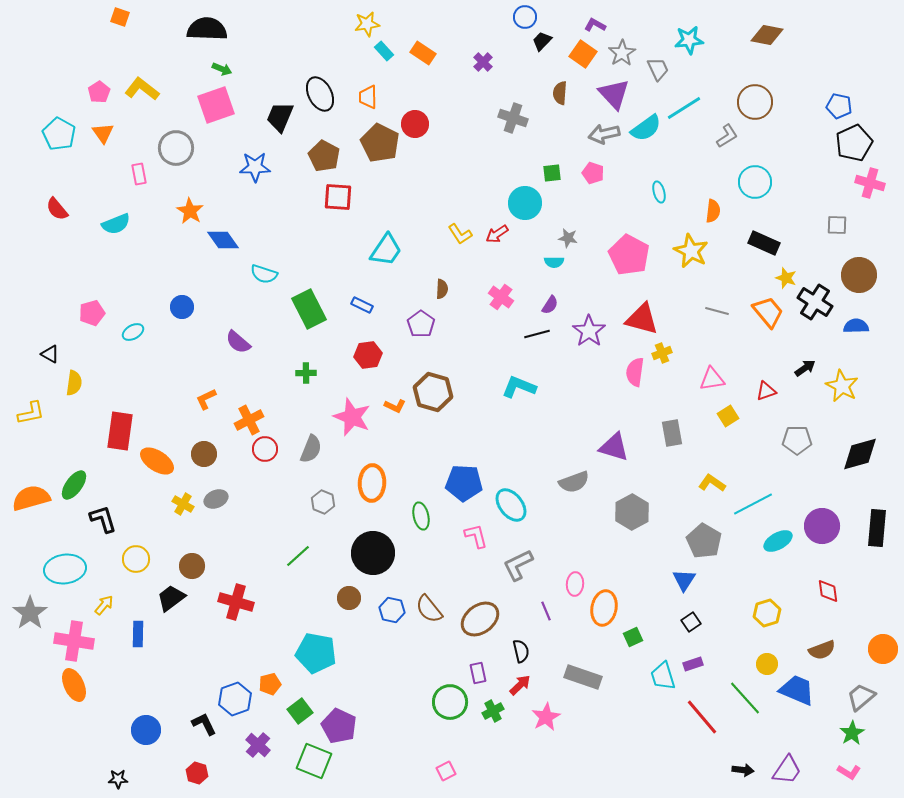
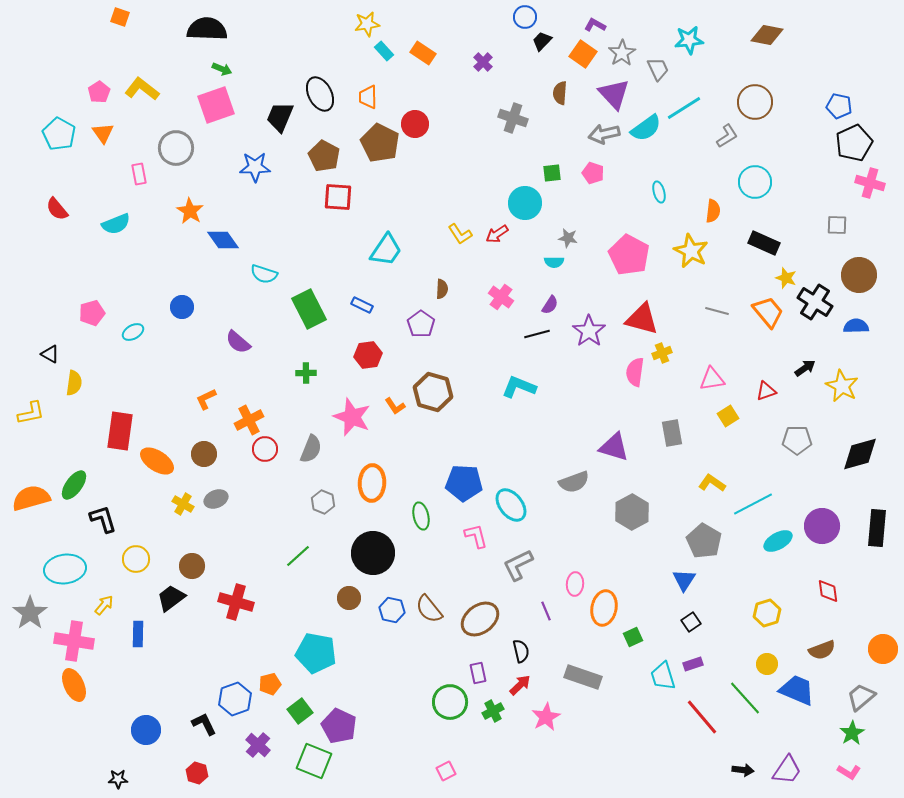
orange L-shape at (395, 406): rotated 30 degrees clockwise
